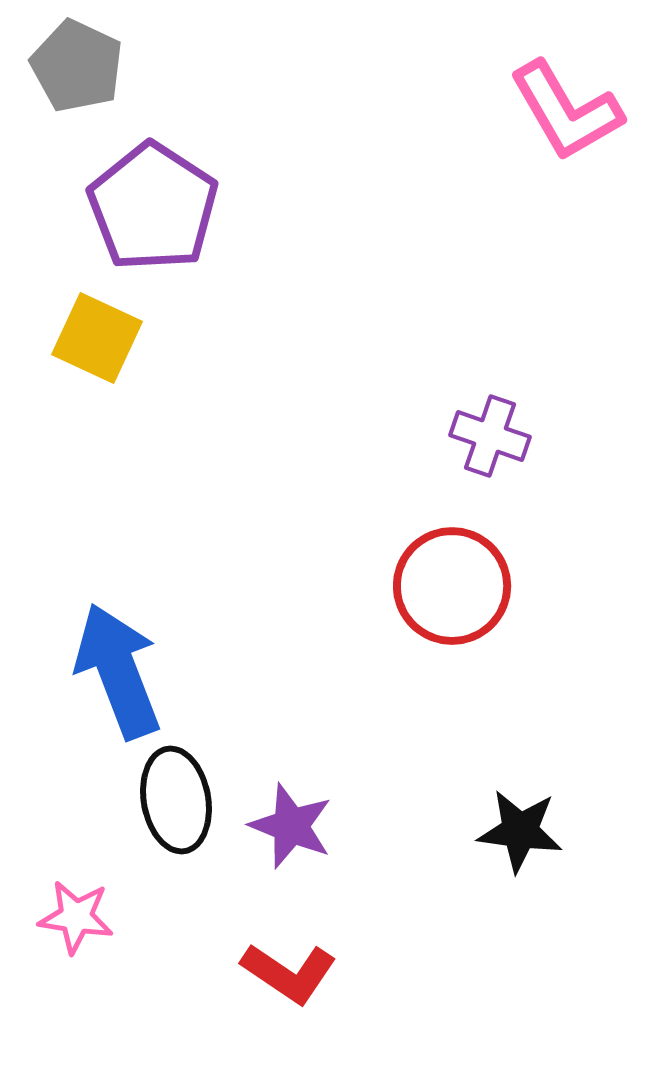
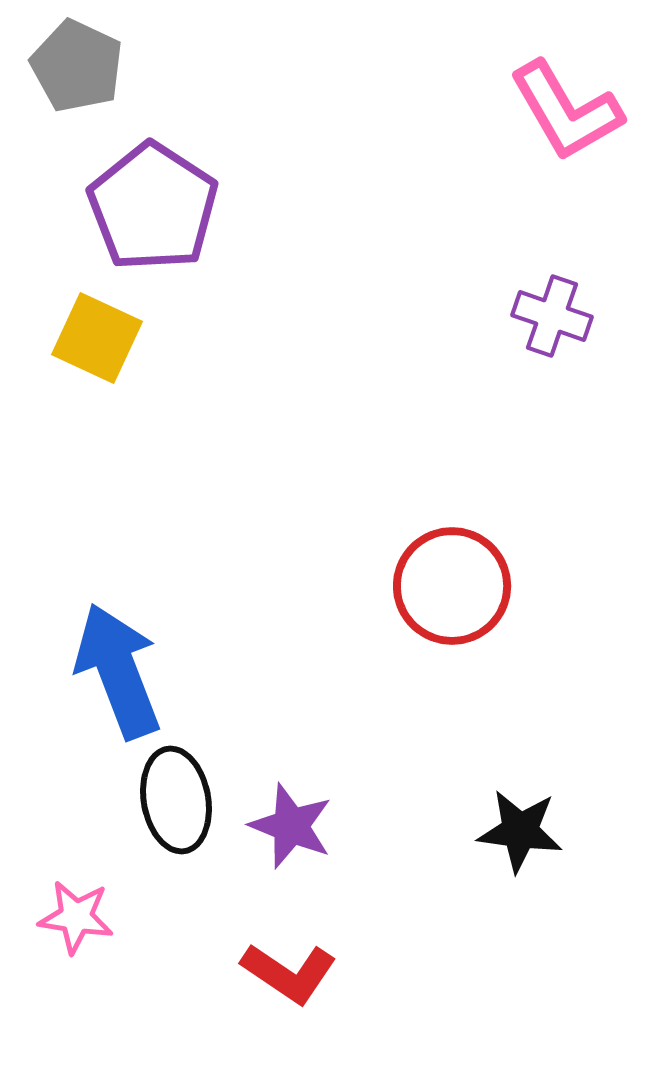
purple cross: moved 62 px right, 120 px up
